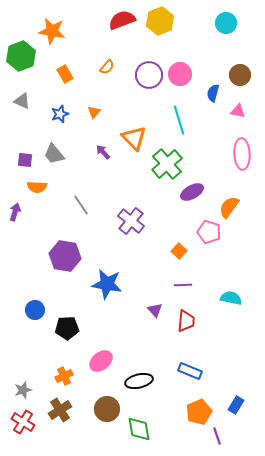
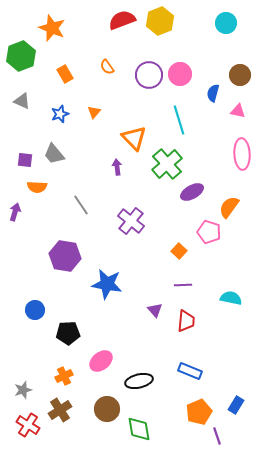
orange star at (52, 31): moved 3 px up; rotated 12 degrees clockwise
orange semicircle at (107, 67): rotated 105 degrees clockwise
purple arrow at (103, 152): moved 14 px right, 15 px down; rotated 35 degrees clockwise
black pentagon at (67, 328): moved 1 px right, 5 px down
red cross at (23, 422): moved 5 px right, 3 px down
